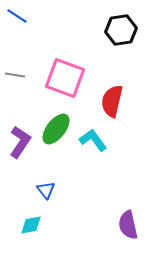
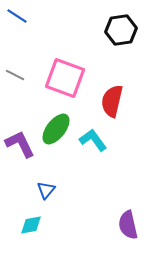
gray line: rotated 18 degrees clockwise
purple L-shape: moved 2 px down; rotated 60 degrees counterclockwise
blue triangle: rotated 18 degrees clockwise
